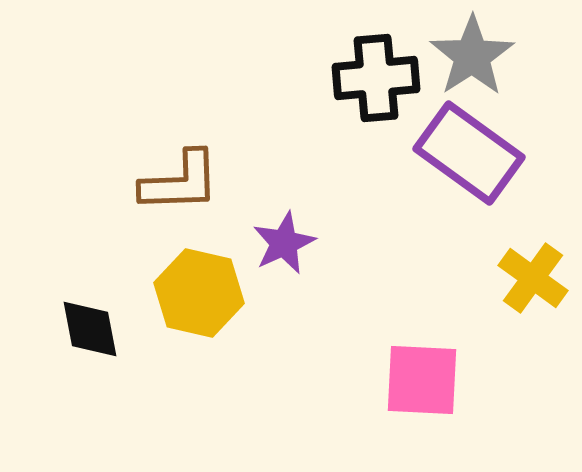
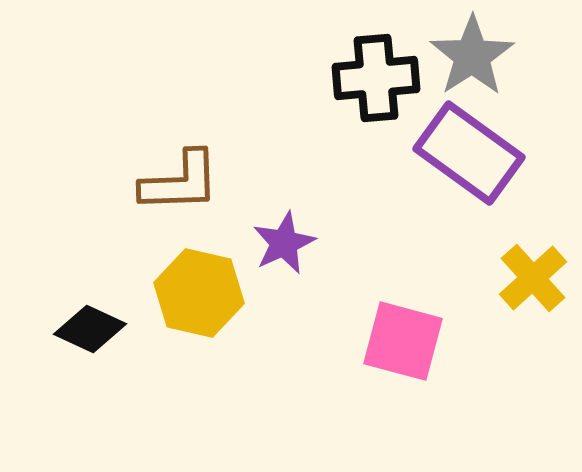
yellow cross: rotated 12 degrees clockwise
black diamond: rotated 54 degrees counterclockwise
pink square: moved 19 px left, 39 px up; rotated 12 degrees clockwise
